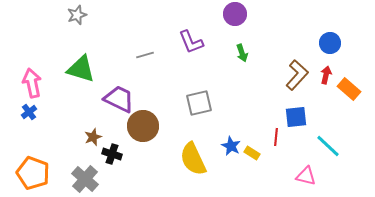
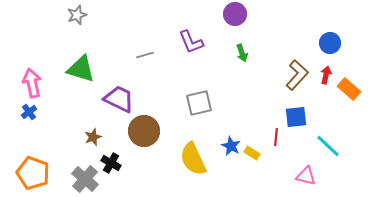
brown circle: moved 1 px right, 5 px down
black cross: moved 1 px left, 9 px down; rotated 12 degrees clockwise
